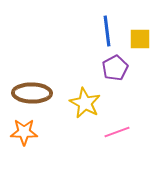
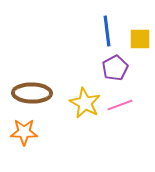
pink line: moved 3 px right, 27 px up
